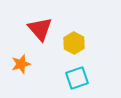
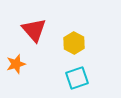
red triangle: moved 6 px left, 1 px down
orange star: moved 5 px left
